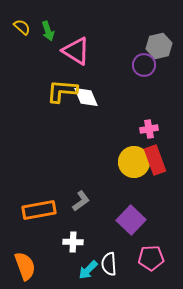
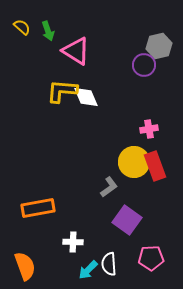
red rectangle: moved 6 px down
gray L-shape: moved 28 px right, 14 px up
orange rectangle: moved 1 px left, 2 px up
purple square: moved 4 px left; rotated 8 degrees counterclockwise
